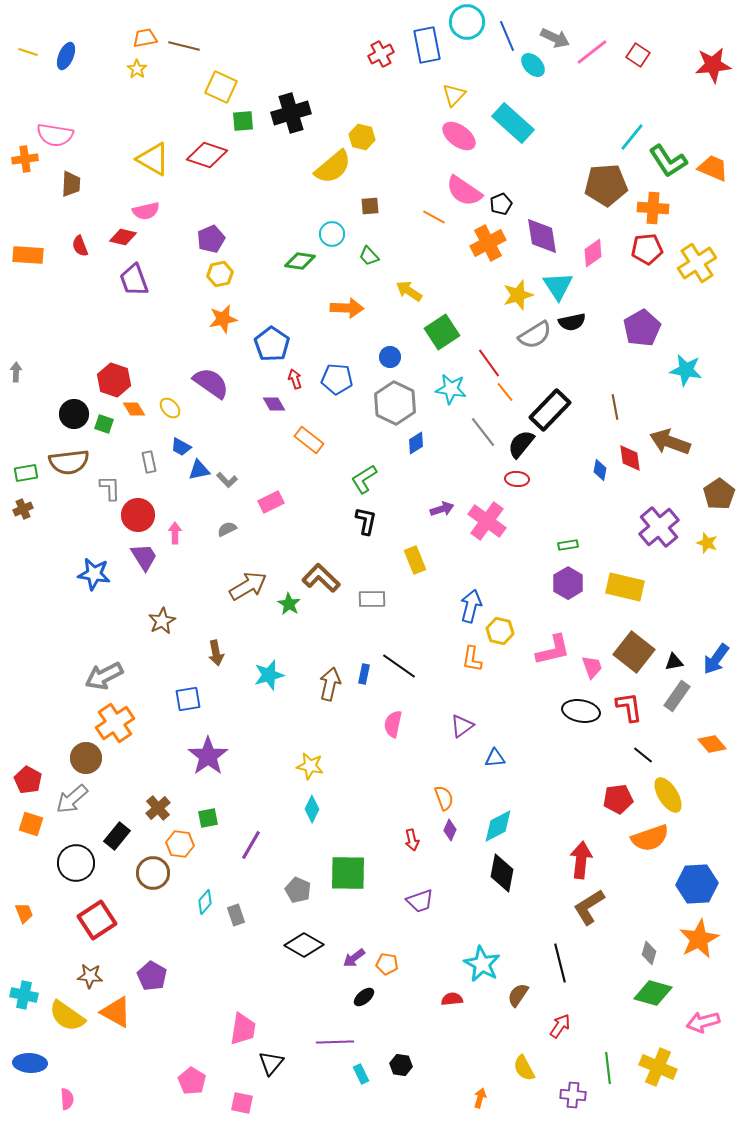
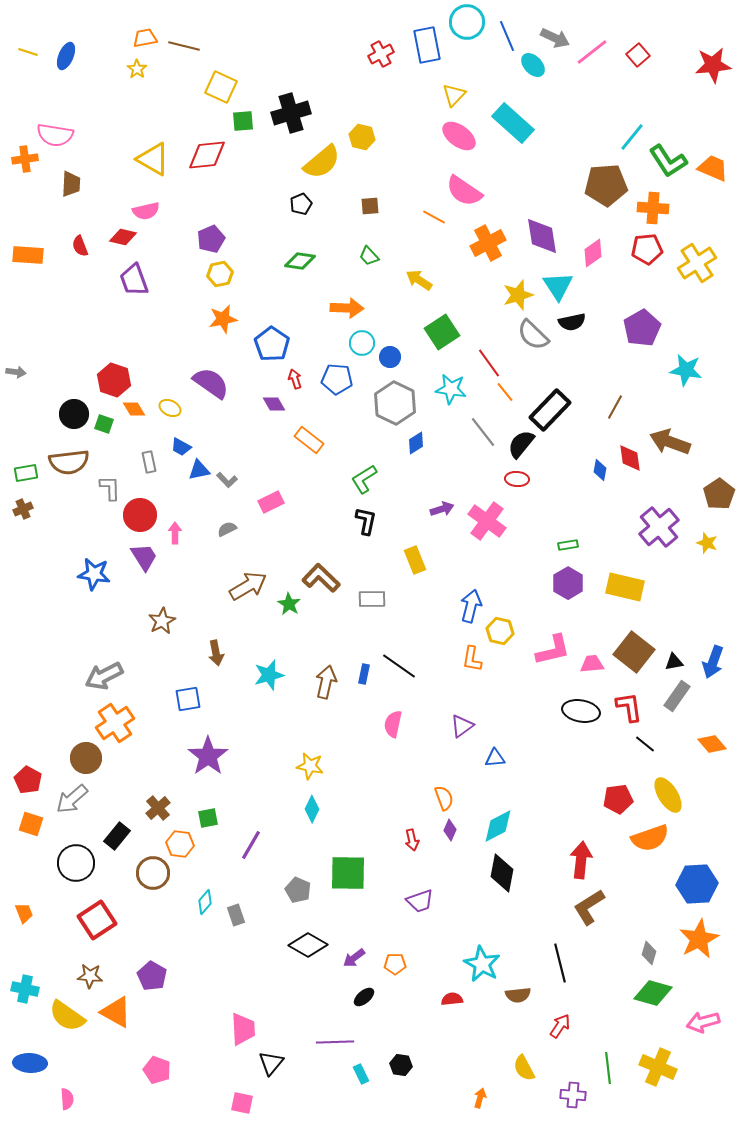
red square at (638, 55): rotated 15 degrees clockwise
red diamond at (207, 155): rotated 24 degrees counterclockwise
yellow semicircle at (333, 167): moved 11 px left, 5 px up
black pentagon at (501, 204): moved 200 px left
cyan circle at (332, 234): moved 30 px right, 109 px down
yellow arrow at (409, 291): moved 10 px right, 11 px up
gray semicircle at (535, 335): moved 2 px left; rotated 76 degrees clockwise
gray arrow at (16, 372): rotated 96 degrees clockwise
brown line at (615, 407): rotated 40 degrees clockwise
yellow ellipse at (170, 408): rotated 20 degrees counterclockwise
red circle at (138, 515): moved 2 px right
blue arrow at (716, 659): moved 3 px left, 3 px down; rotated 16 degrees counterclockwise
pink trapezoid at (592, 667): moved 3 px up; rotated 75 degrees counterclockwise
brown arrow at (330, 684): moved 4 px left, 2 px up
black line at (643, 755): moved 2 px right, 11 px up
black diamond at (304, 945): moved 4 px right
orange pentagon at (387, 964): moved 8 px right; rotated 10 degrees counterclockwise
cyan cross at (24, 995): moved 1 px right, 6 px up
brown semicircle at (518, 995): rotated 130 degrees counterclockwise
pink trapezoid at (243, 1029): rotated 12 degrees counterclockwise
pink pentagon at (192, 1081): moved 35 px left, 11 px up; rotated 12 degrees counterclockwise
